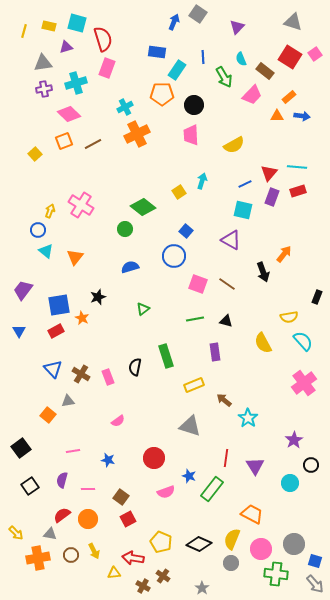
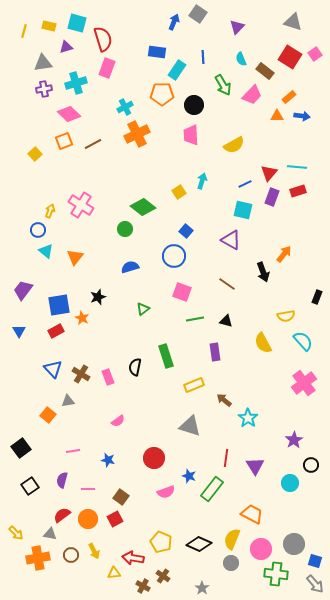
green arrow at (224, 77): moved 1 px left, 8 px down
pink square at (198, 284): moved 16 px left, 8 px down
yellow semicircle at (289, 317): moved 3 px left, 1 px up
red square at (128, 519): moved 13 px left
